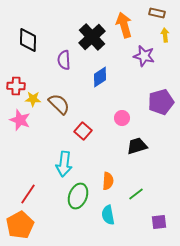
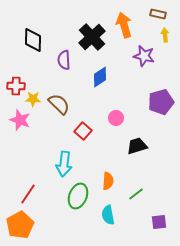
brown rectangle: moved 1 px right, 1 px down
black diamond: moved 5 px right
pink circle: moved 6 px left
